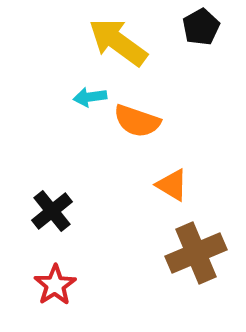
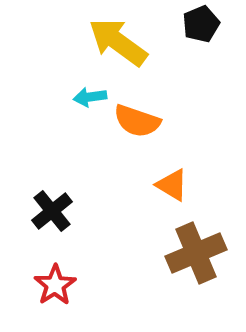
black pentagon: moved 3 px up; rotated 6 degrees clockwise
